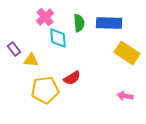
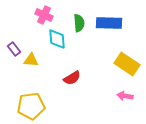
pink cross: moved 1 px left, 2 px up; rotated 24 degrees counterclockwise
cyan diamond: moved 1 px left, 1 px down
yellow rectangle: moved 11 px down
yellow pentagon: moved 14 px left, 16 px down
